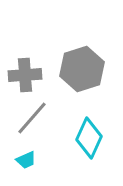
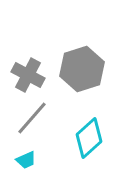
gray cross: moved 3 px right; rotated 32 degrees clockwise
cyan diamond: rotated 24 degrees clockwise
